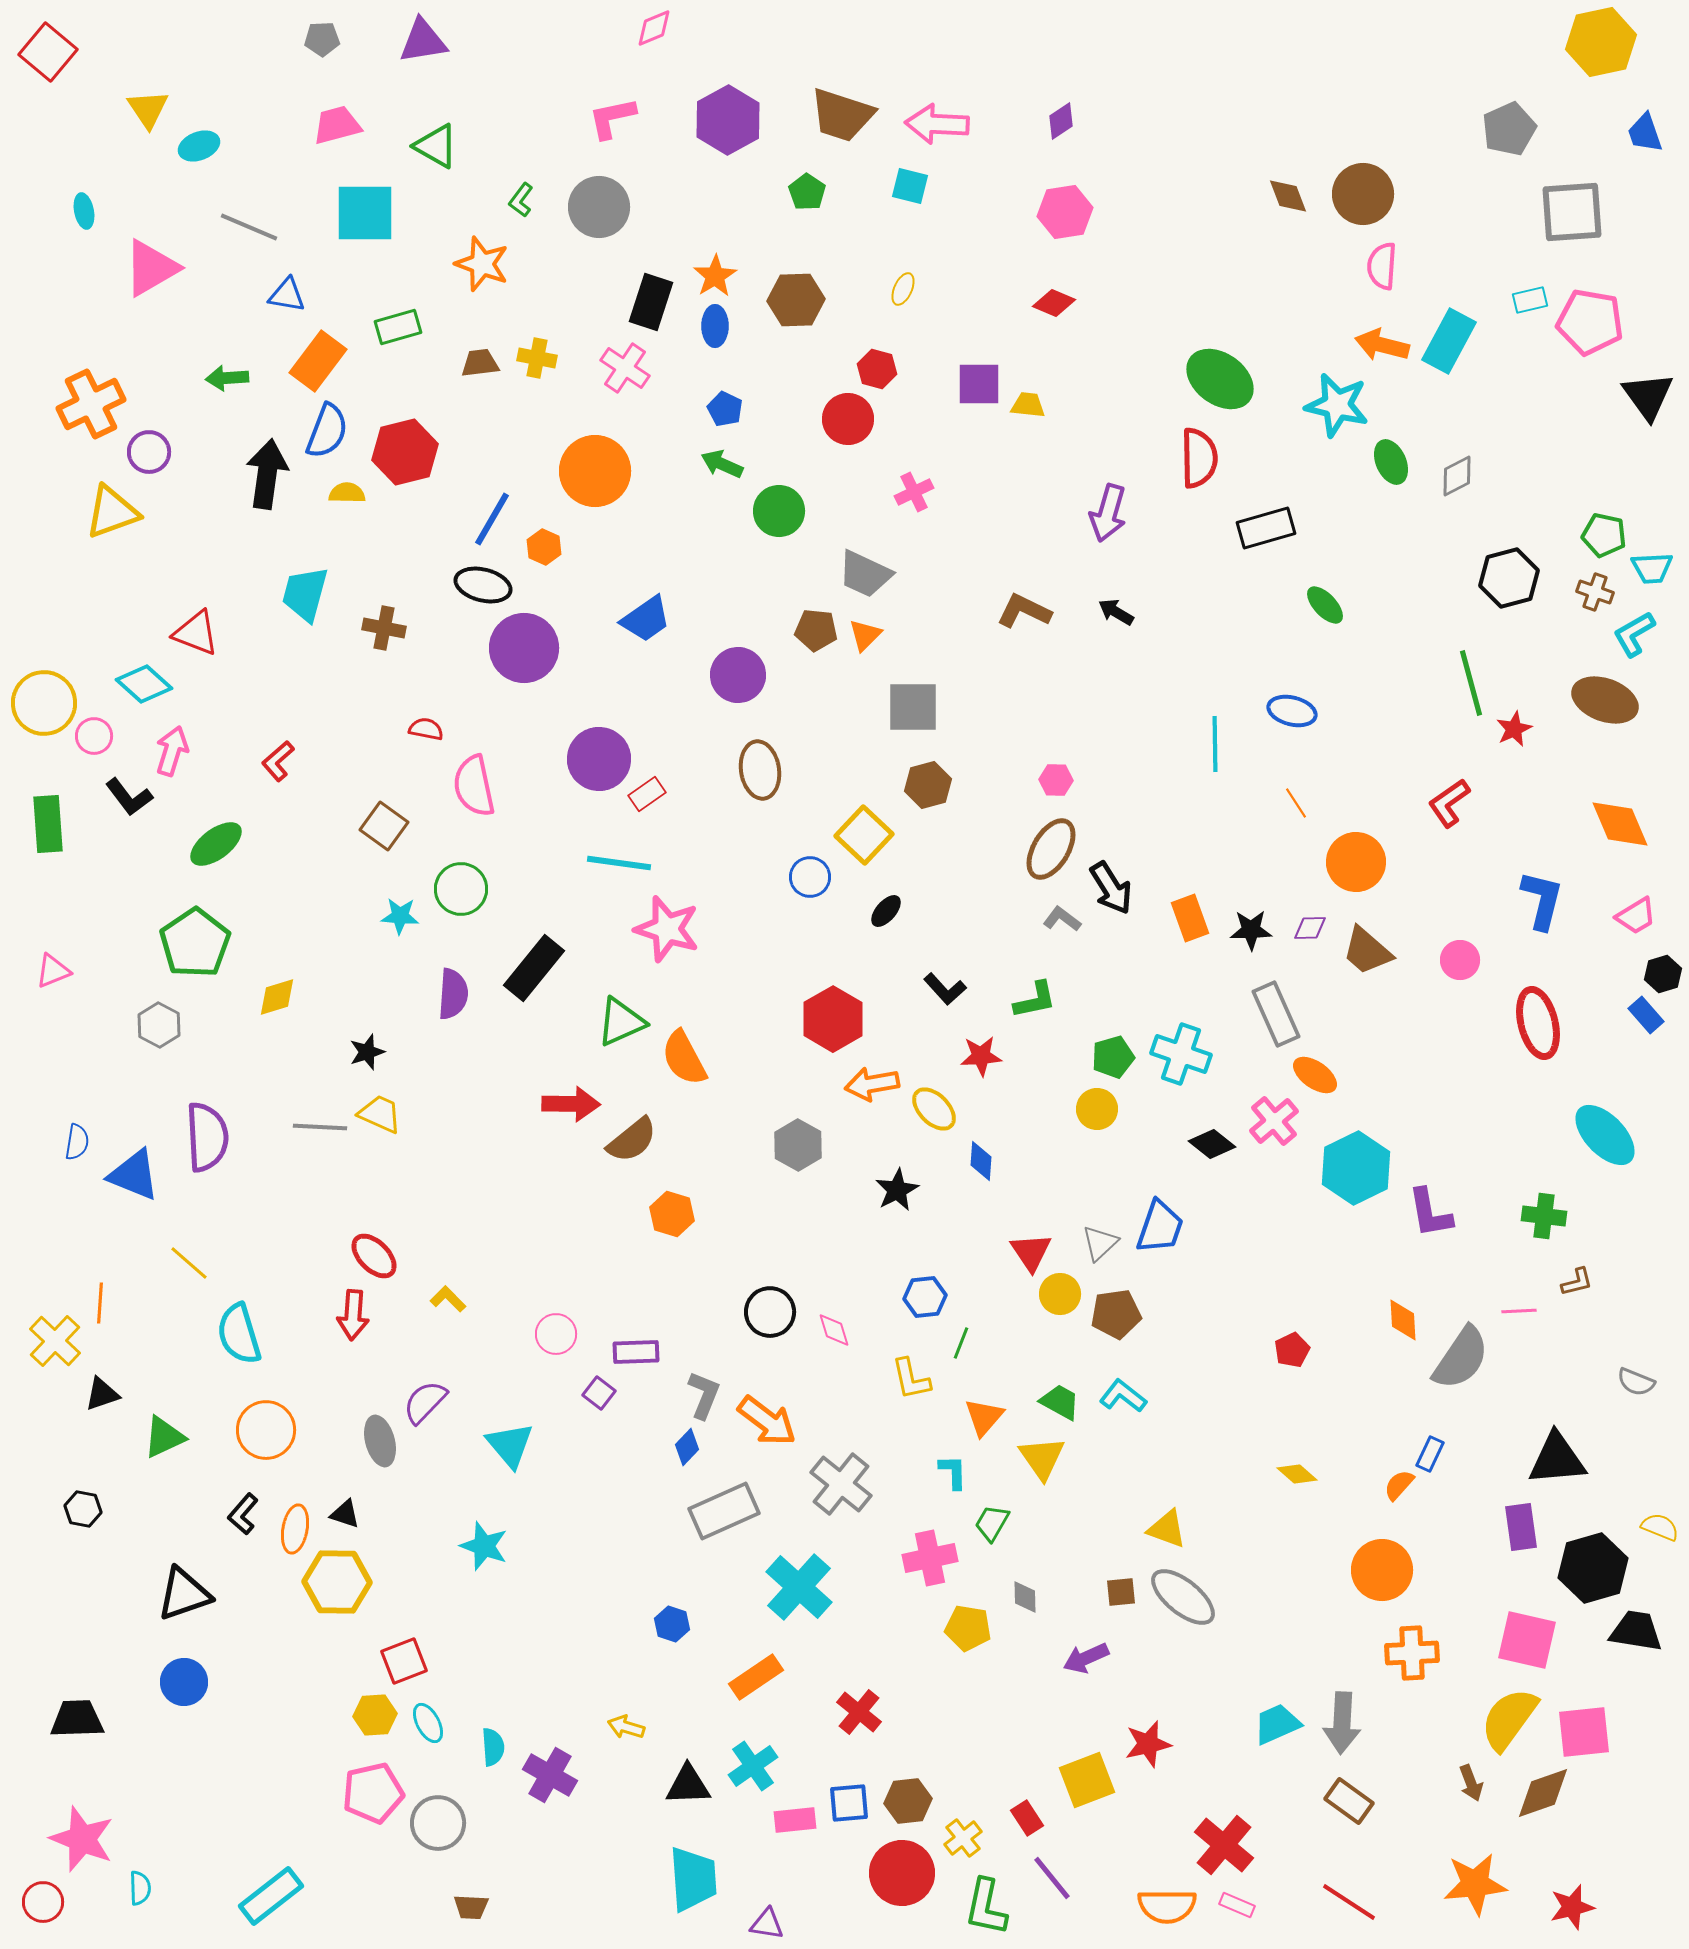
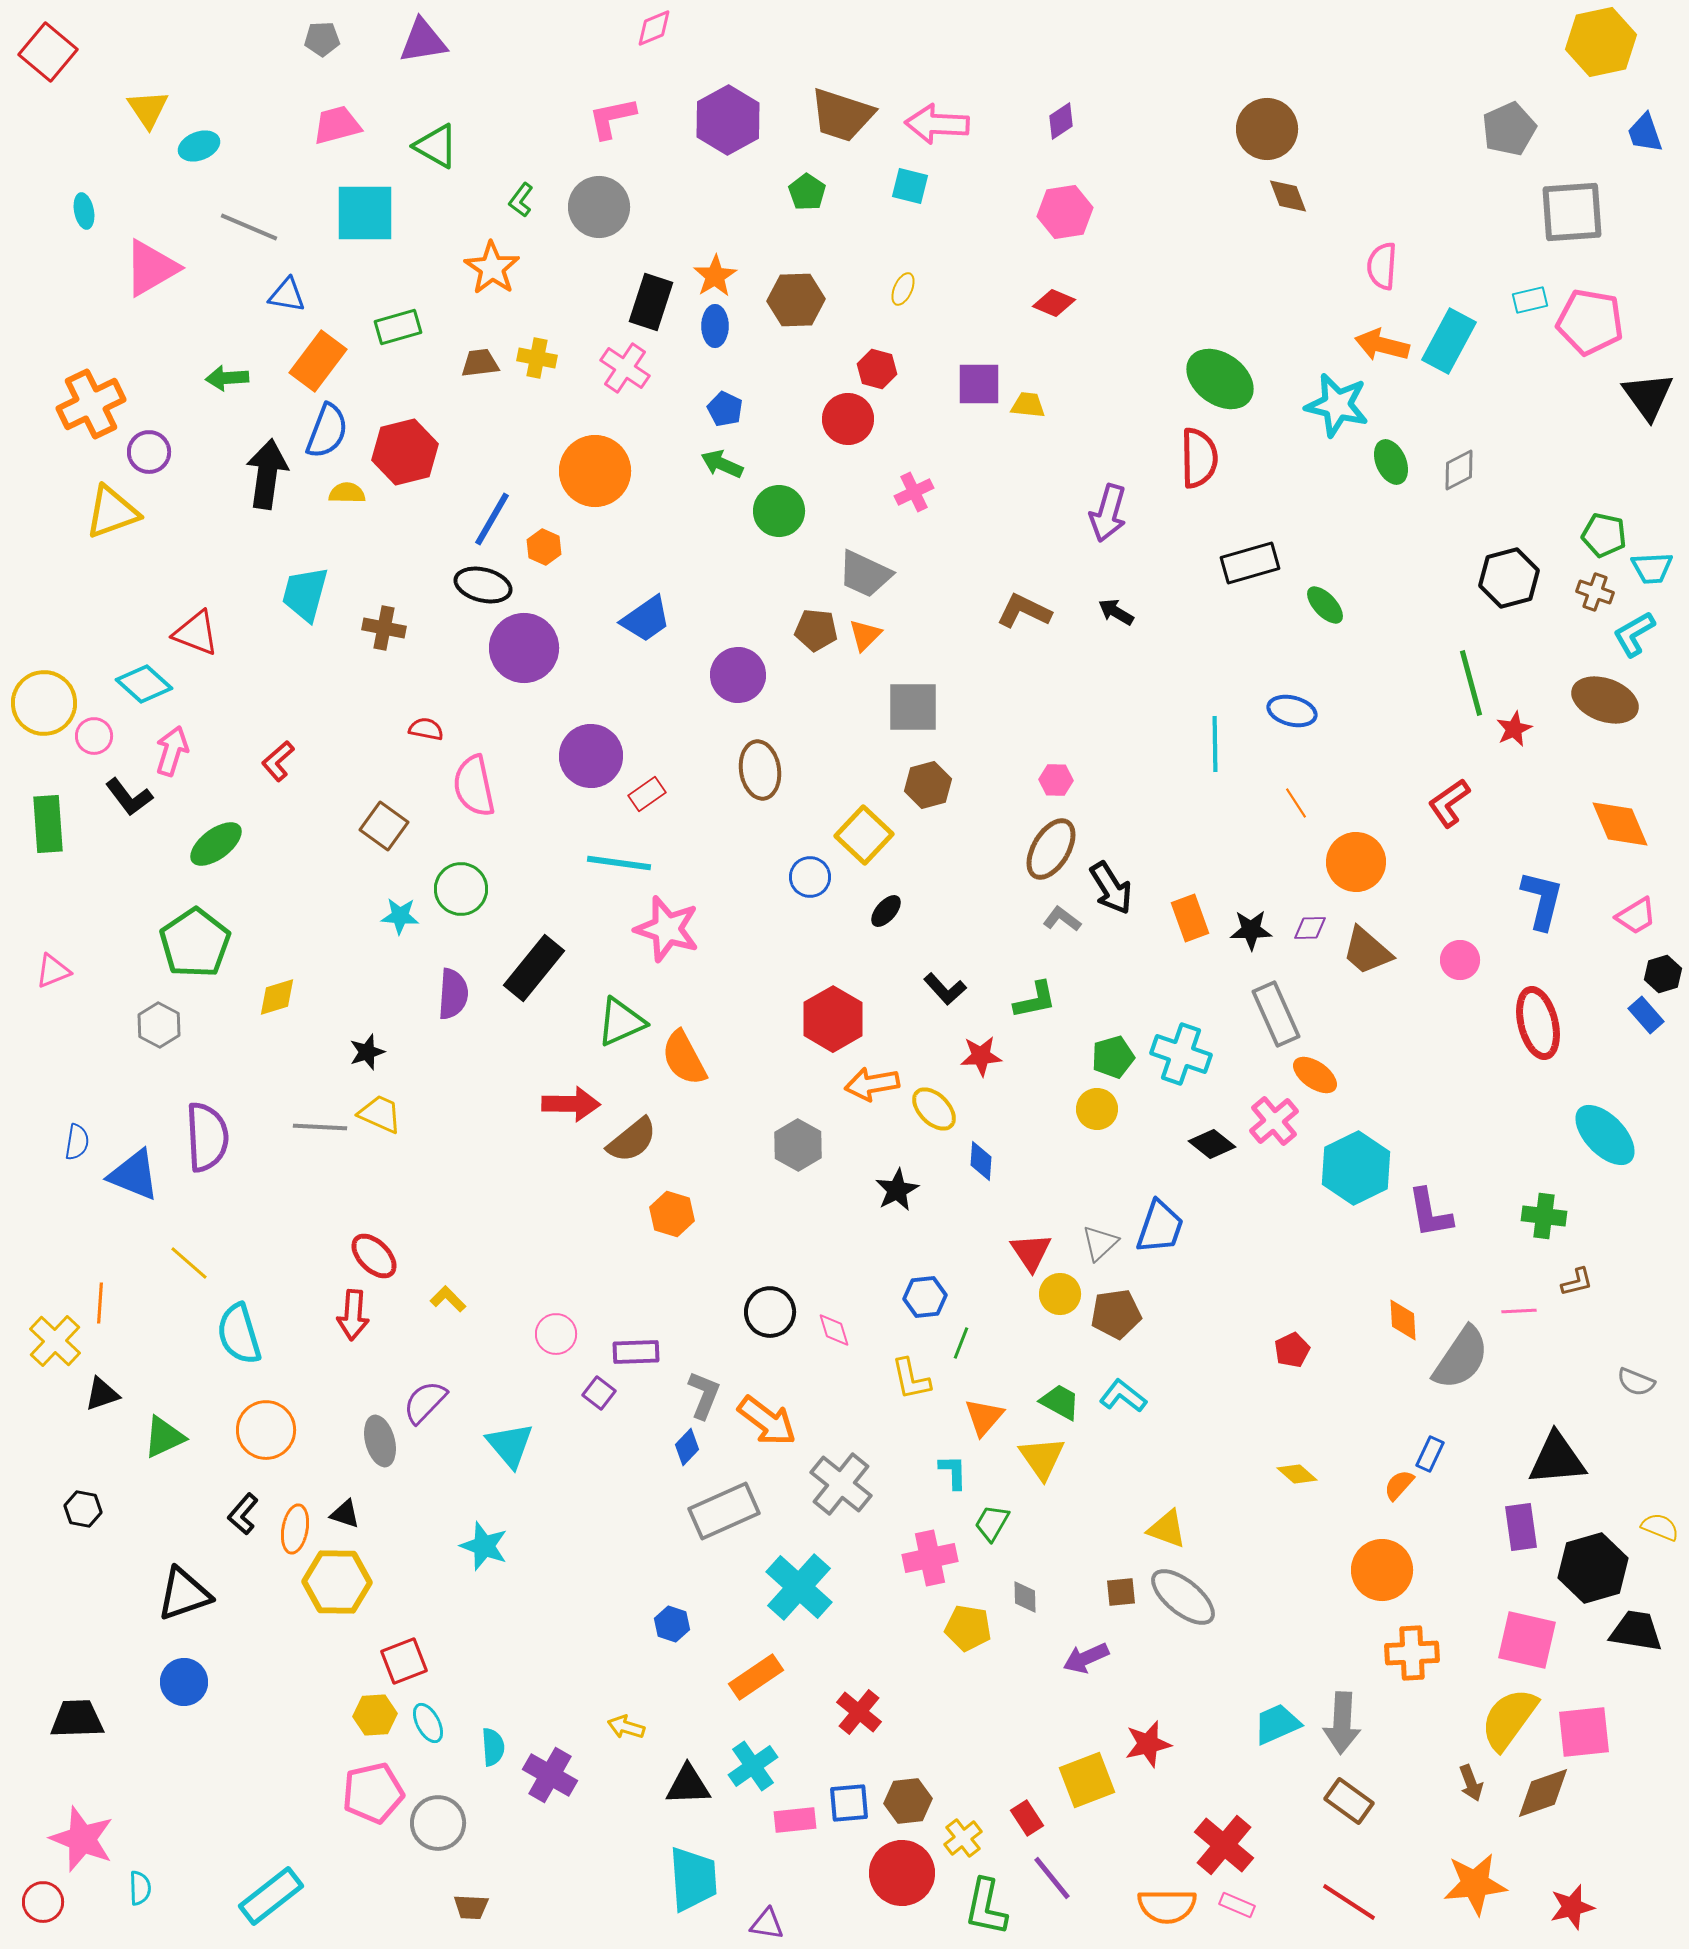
brown circle at (1363, 194): moved 96 px left, 65 px up
orange star at (482, 264): moved 10 px right, 4 px down; rotated 14 degrees clockwise
gray diamond at (1457, 476): moved 2 px right, 6 px up
black rectangle at (1266, 528): moved 16 px left, 35 px down
purple circle at (599, 759): moved 8 px left, 3 px up
